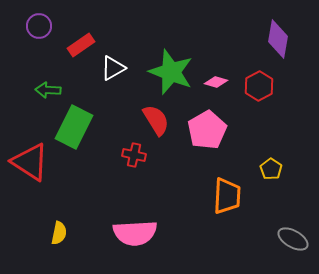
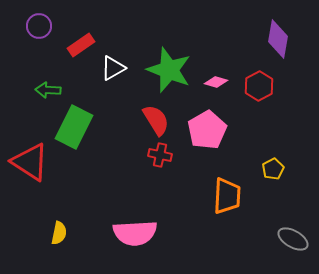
green star: moved 2 px left, 2 px up
red cross: moved 26 px right
yellow pentagon: moved 2 px right; rotated 10 degrees clockwise
